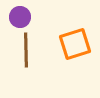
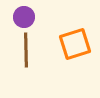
purple circle: moved 4 px right
